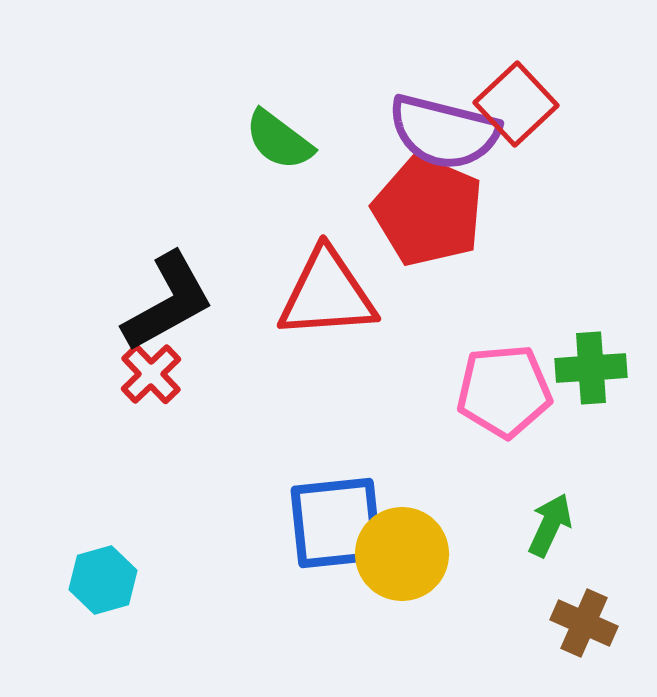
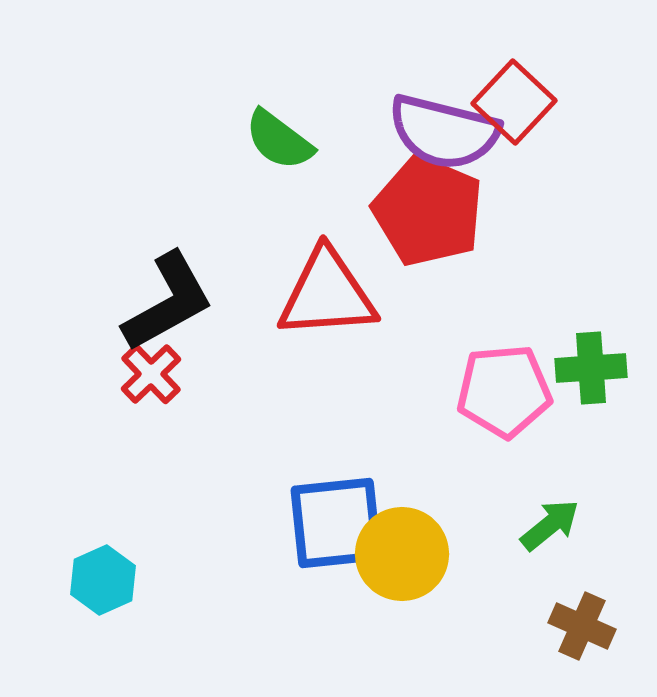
red square: moved 2 px left, 2 px up; rotated 4 degrees counterclockwise
green arrow: rotated 26 degrees clockwise
cyan hexagon: rotated 8 degrees counterclockwise
brown cross: moved 2 px left, 3 px down
